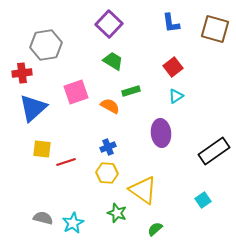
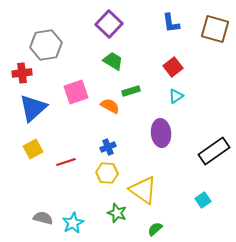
yellow square: moved 9 px left; rotated 36 degrees counterclockwise
